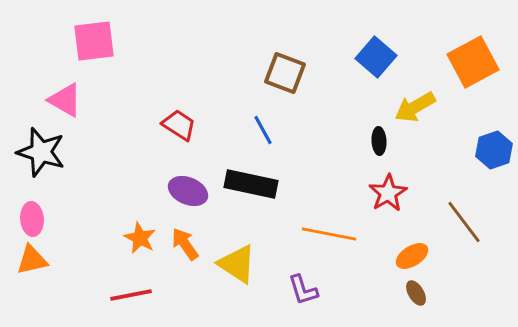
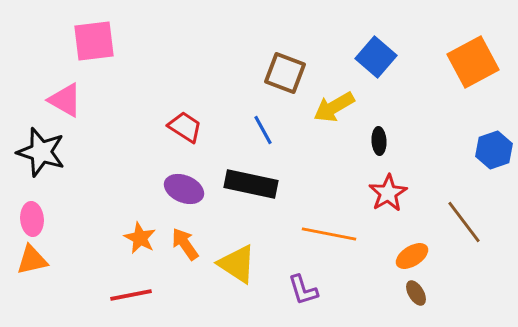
yellow arrow: moved 81 px left
red trapezoid: moved 6 px right, 2 px down
purple ellipse: moved 4 px left, 2 px up
